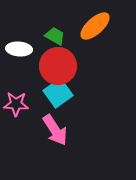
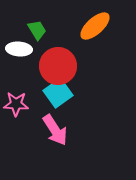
green trapezoid: moved 18 px left, 6 px up; rotated 30 degrees clockwise
